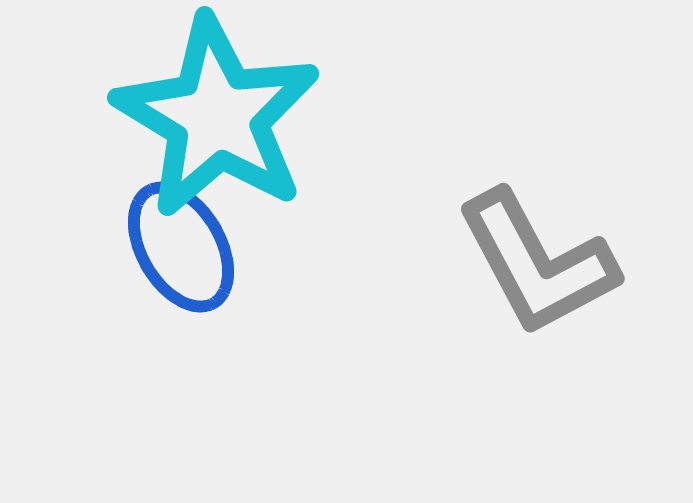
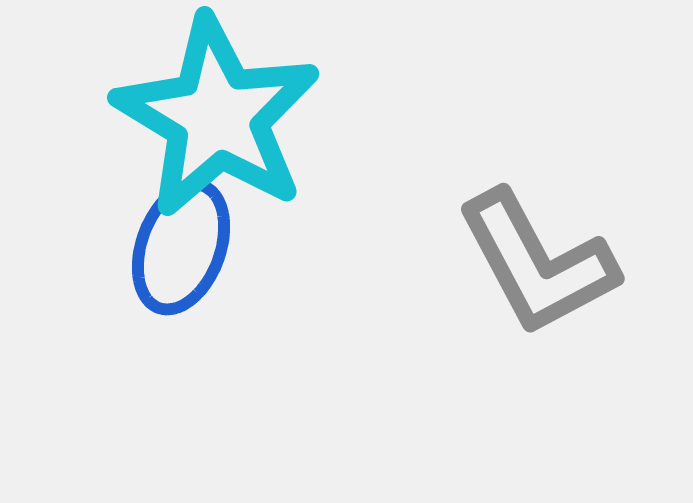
blue ellipse: rotated 50 degrees clockwise
